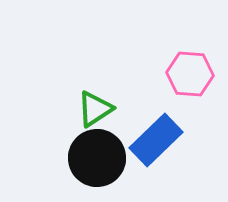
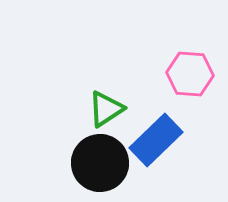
green triangle: moved 11 px right
black circle: moved 3 px right, 5 px down
